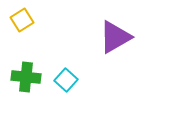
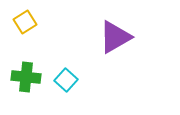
yellow square: moved 3 px right, 2 px down
